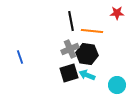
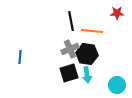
blue line: rotated 24 degrees clockwise
cyan arrow: rotated 119 degrees counterclockwise
